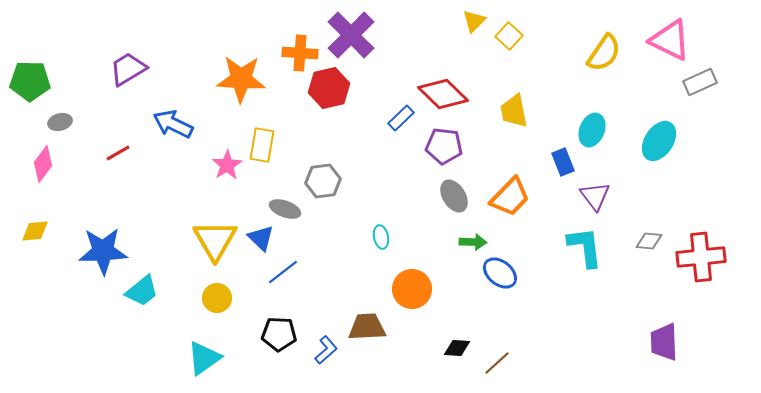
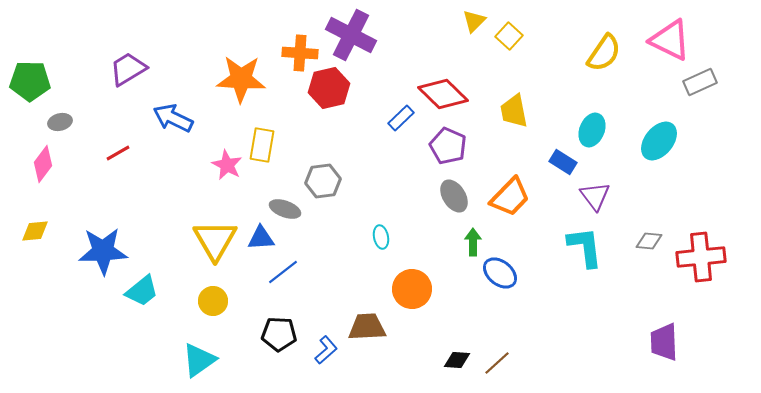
purple cross at (351, 35): rotated 18 degrees counterclockwise
blue arrow at (173, 124): moved 6 px up
cyan ellipse at (659, 141): rotated 6 degrees clockwise
purple pentagon at (444, 146): moved 4 px right; rotated 18 degrees clockwise
blue rectangle at (563, 162): rotated 36 degrees counterclockwise
pink star at (227, 165): rotated 12 degrees counterclockwise
blue triangle at (261, 238): rotated 48 degrees counterclockwise
green arrow at (473, 242): rotated 92 degrees counterclockwise
yellow circle at (217, 298): moved 4 px left, 3 px down
black diamond at (457, 348): moved 12 px down
cyan triangle at (204, 358): moved 5 px left, 2 px down
